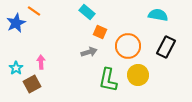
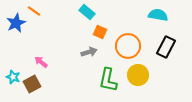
pink arrow: rotated 48 degrees counterclockwise
cyan star: moved 3 px left, 9 px down; rotated 16 degrees counterclockwise
